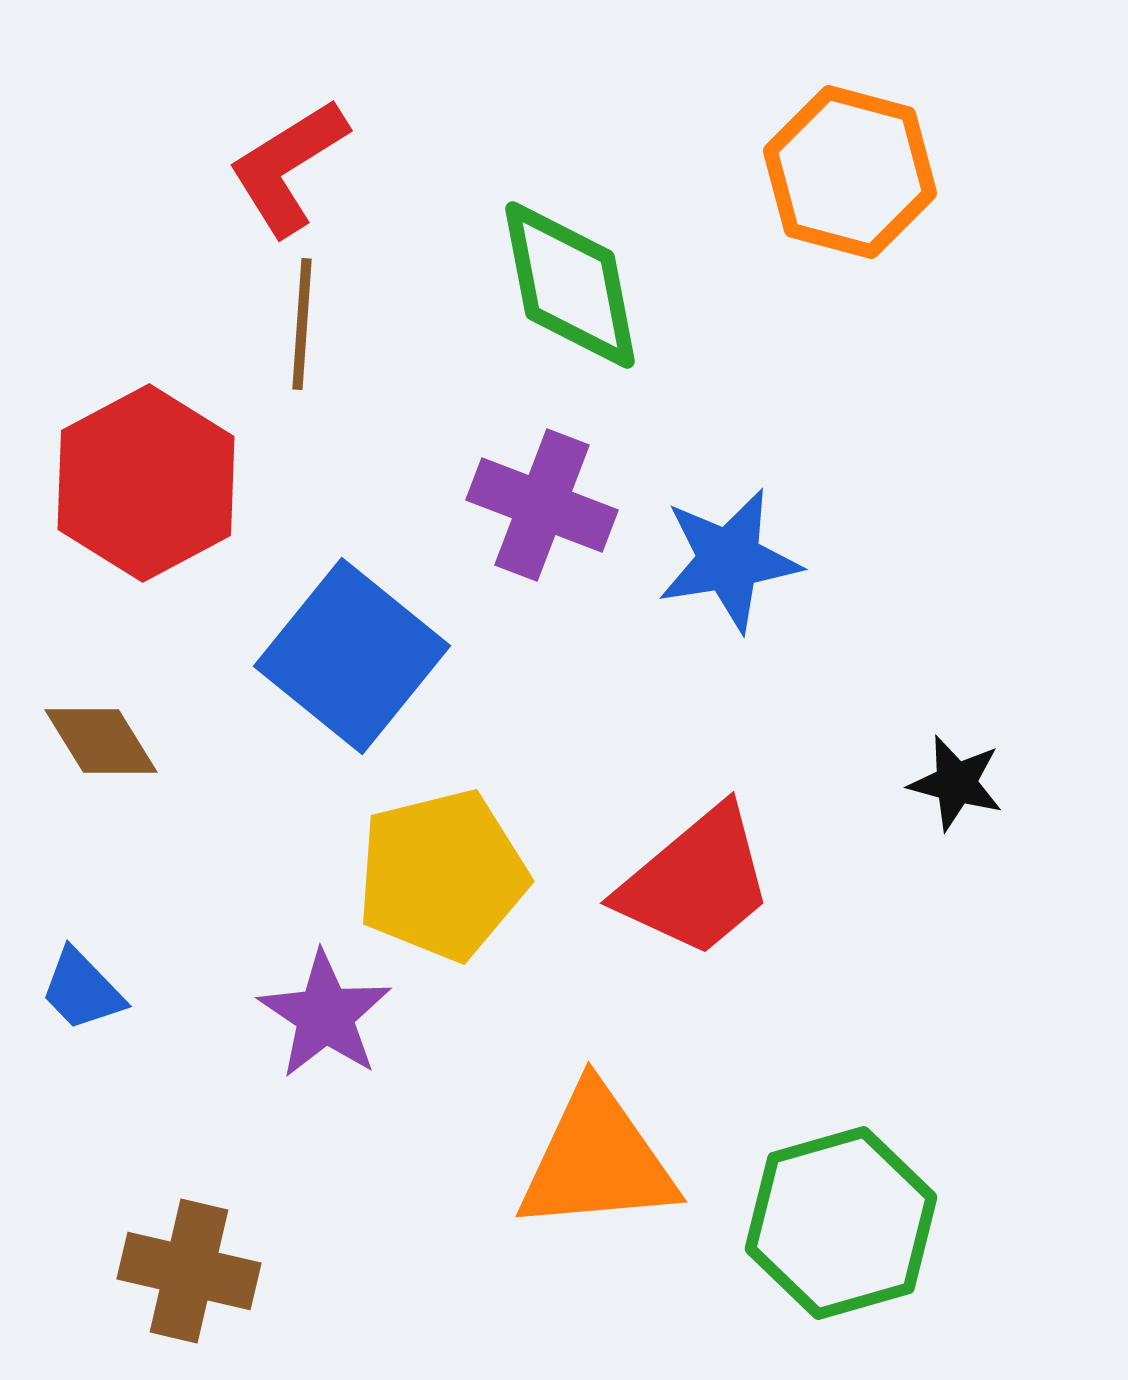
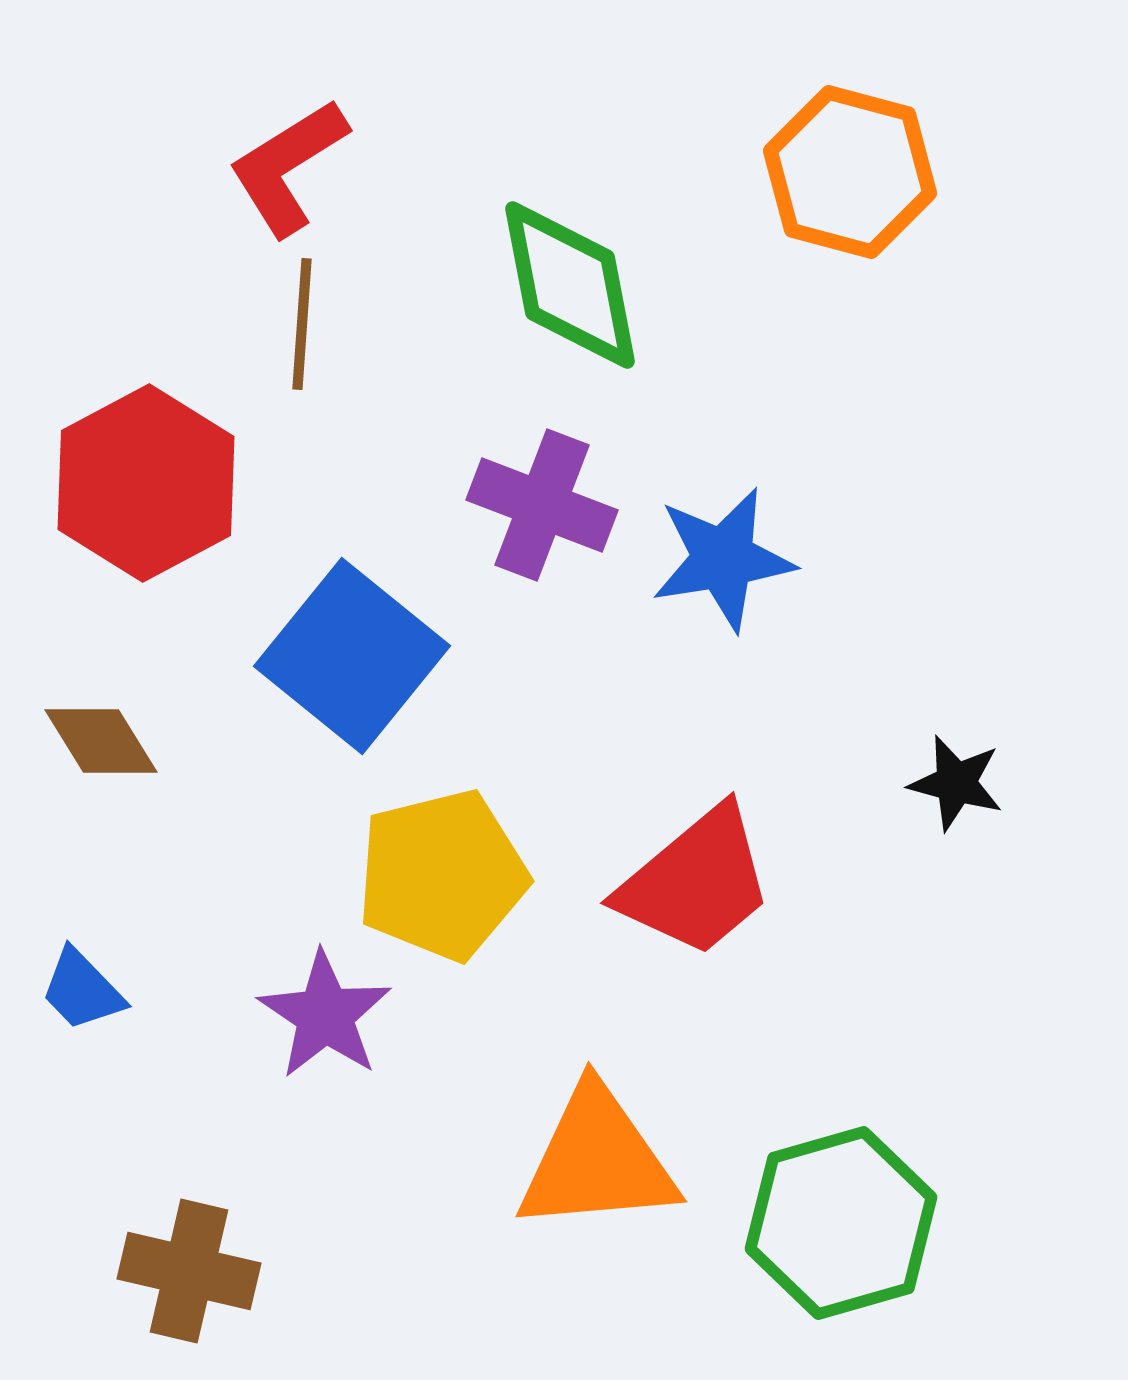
blue star: moved 6 px left, 1 px up
